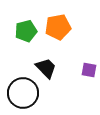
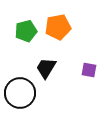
black trapezoid: rotated 105 degrees counterclockwise
black circle: moved 3 px left
